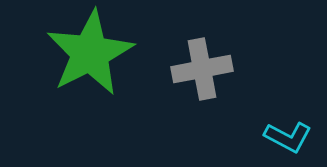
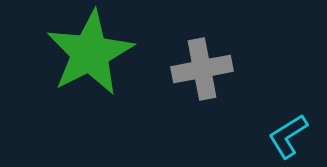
cyan L-shape: moved 1 px up; rotated 120 degrees clockwise
